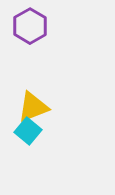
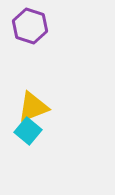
purple hexagon: rotated 12 degrees counterclockwise
